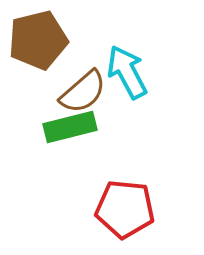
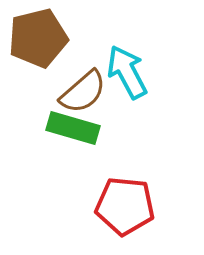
brown pentagon: moved 2 px up
green rectangle: moved 3 px right, 1 px down; rotated 30 degrees clockwise
red pentagon: moved 3 px up
